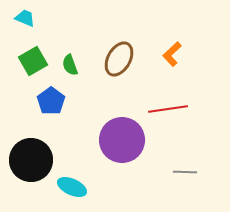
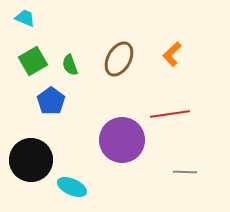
red line: moved 2 px right, 5 px down
